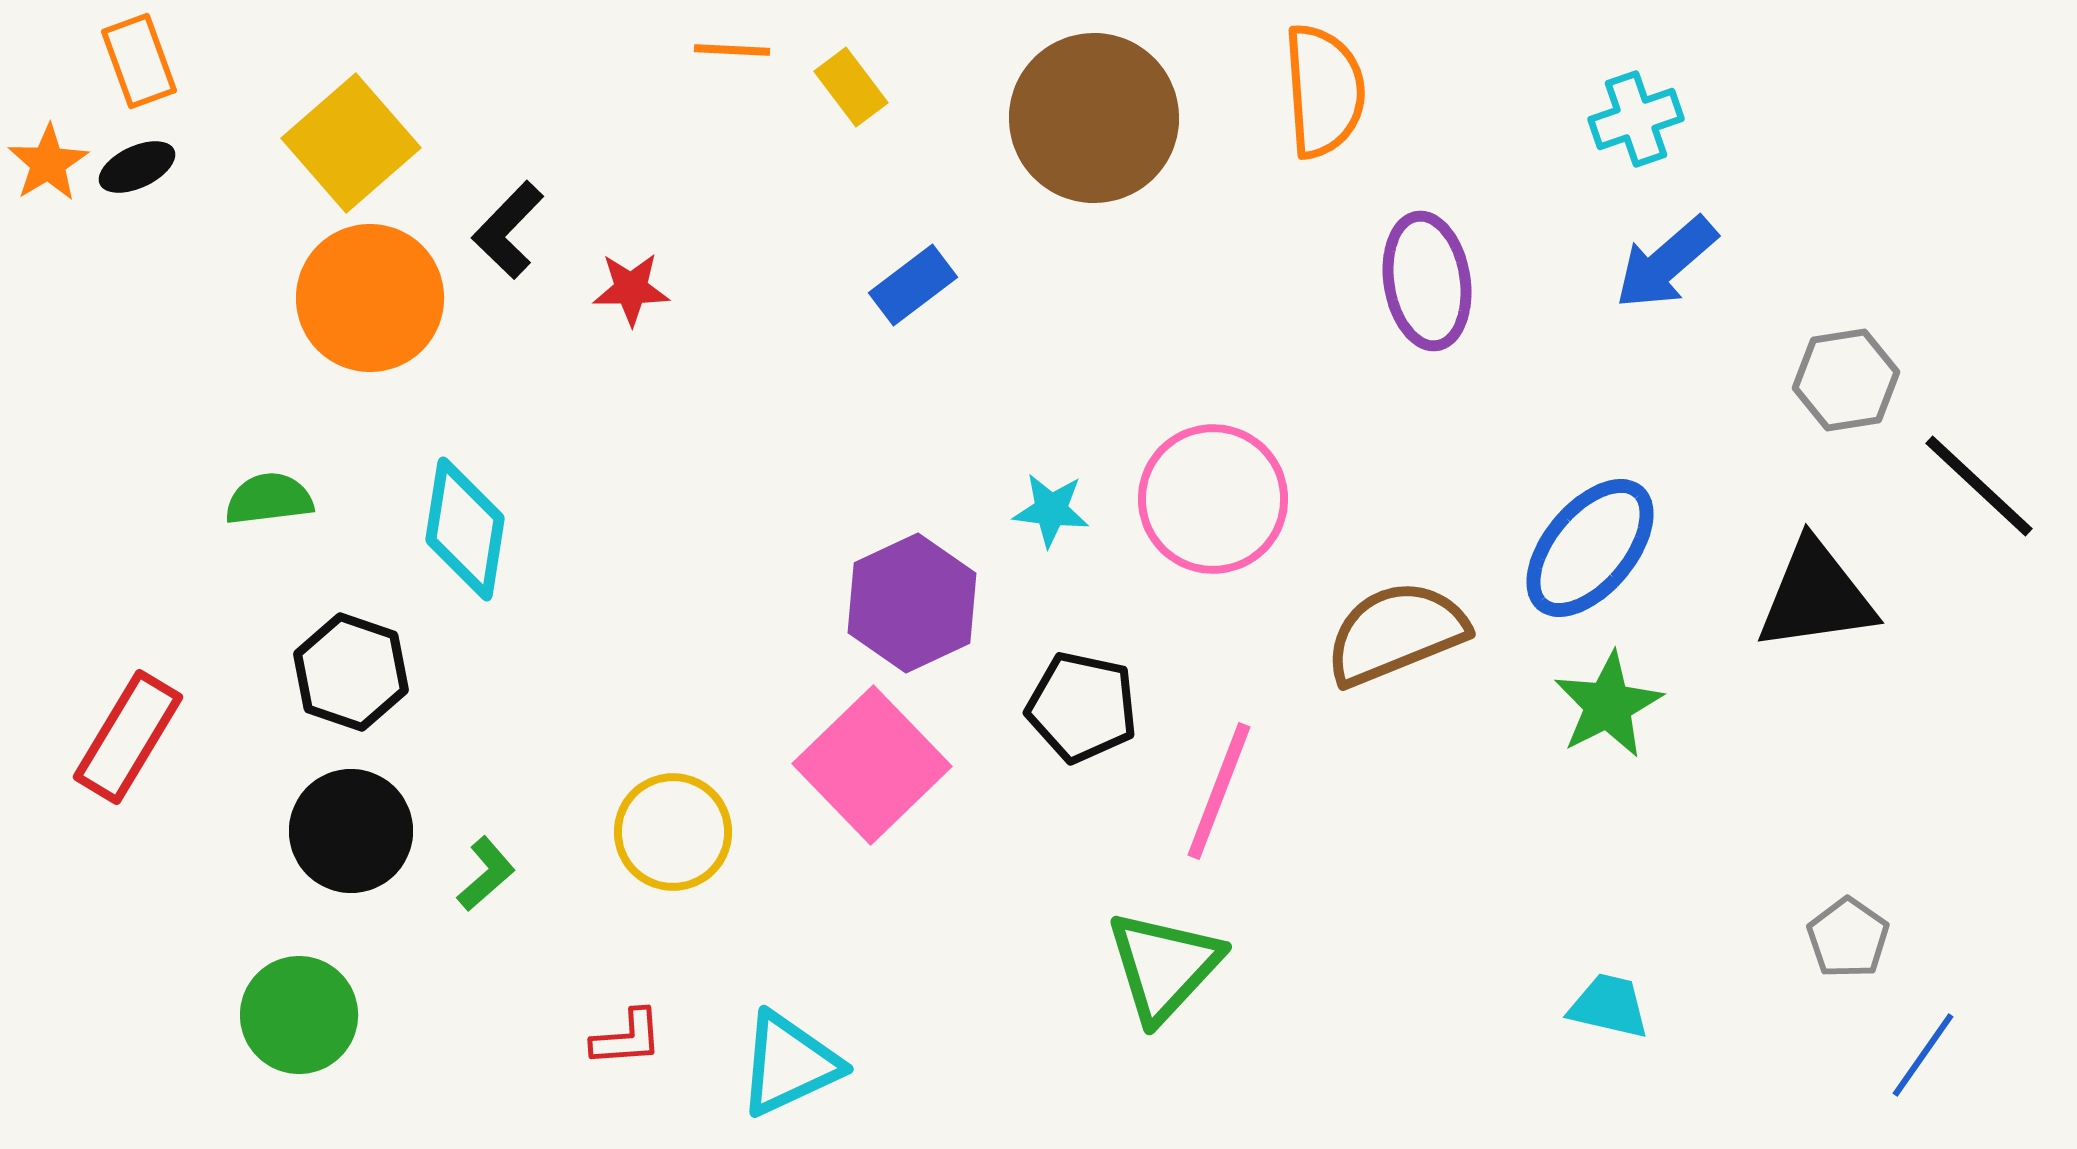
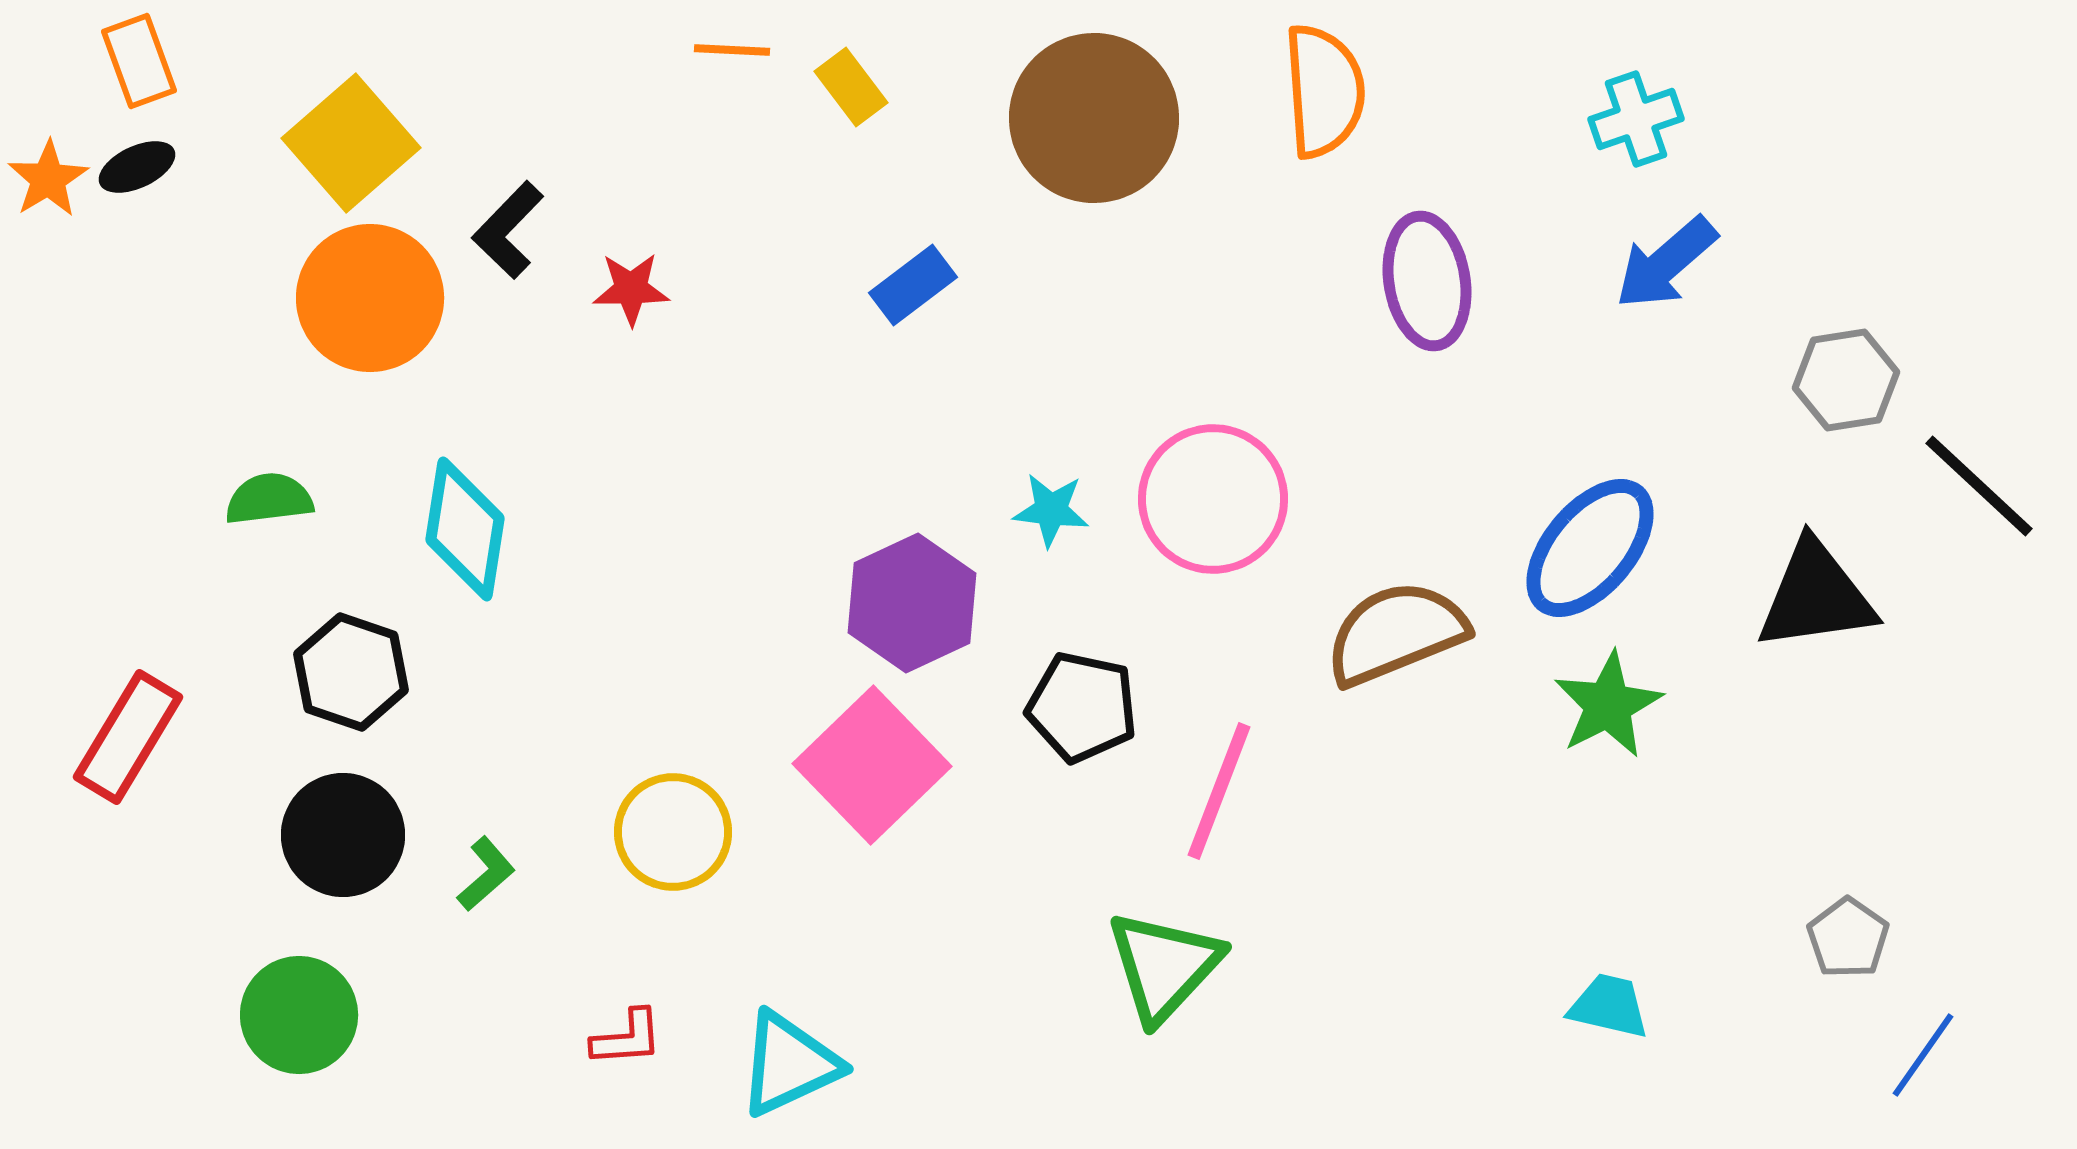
orange star at (48, 163): moved 16 px down
black circle at (351, 831): moved 8 px left, 4 px down
